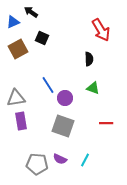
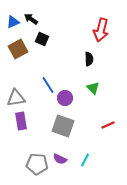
black arrow: moved 7 px down
red arrow: rotated 45 degrees clockwise
black square: moved 1 px down
green triangle: rotated 24 degrees clockwise
red line: moved 2 px right, 2 px down; rotated 24 degrees counterclockwise
